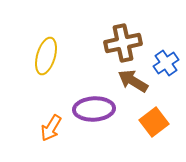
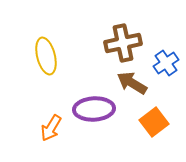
yellow ellipse: rotated 30 degrees counterclockwise
brown arrow: moved 1 px left, 2 px down
